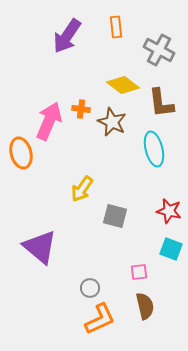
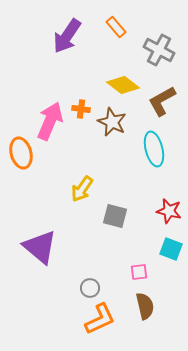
orange rectangle: rotated 35 degrees counterclockwise
brown L-shape: moved 1 px right, 2 px up; rotated 68 degrees clockwise
pink arrow: moved 1 px right
